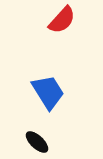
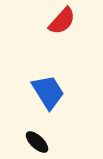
red semicircle: moved 1 px down
